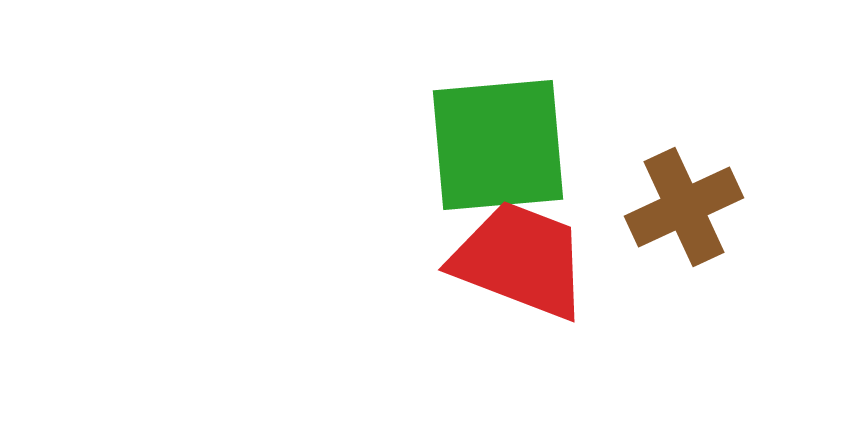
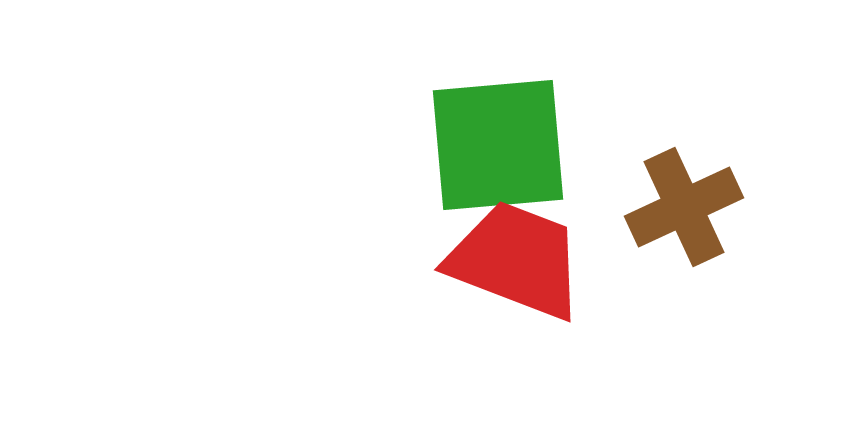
red trapezoid: moved 4 px left
